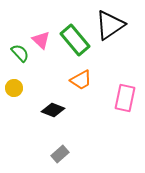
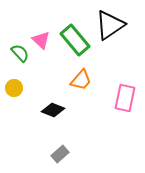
orange trapezoid: rotated 20 degrees counterclockwise
